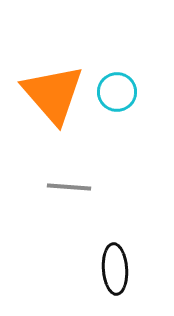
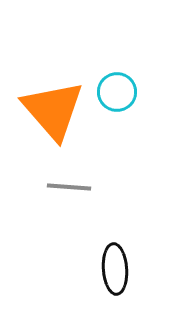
orange triangle: moved 16 px down
